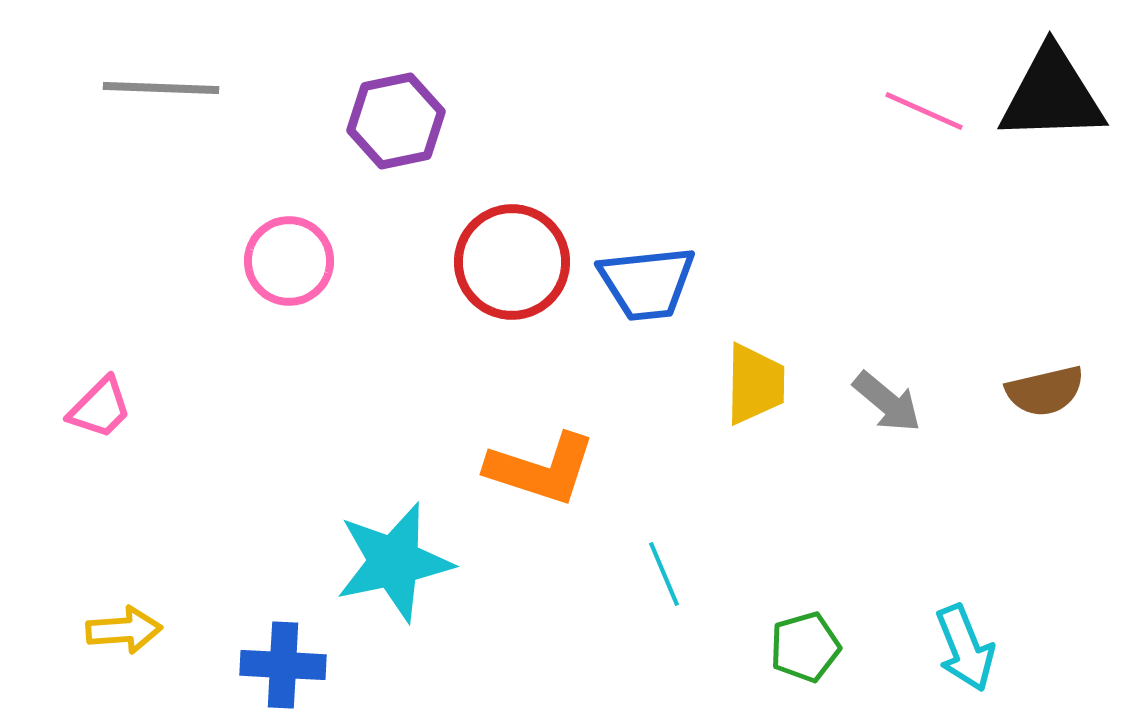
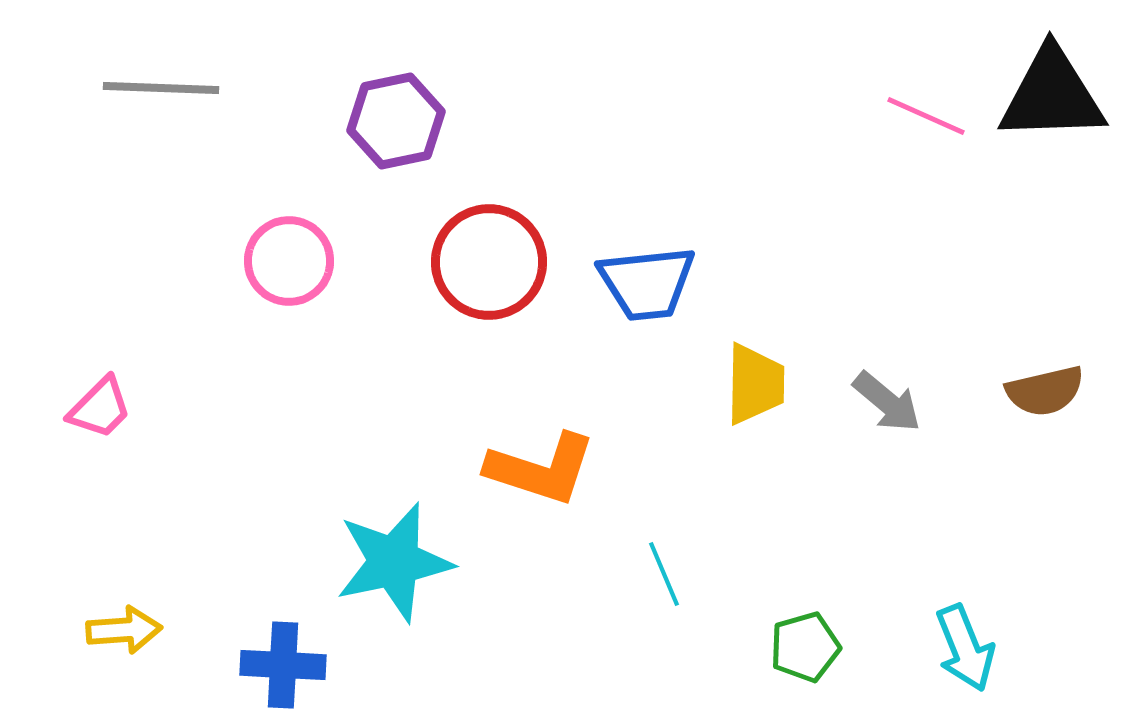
pink line: moved 2 px right, 5 px down
red circle: moved 23 px left
